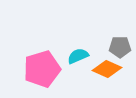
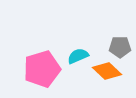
orange diamond: moved 2 px down; rotated 20 degrees clockwise
